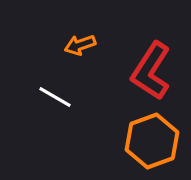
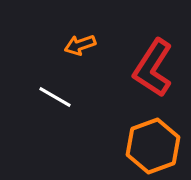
red L-shape: moved 2 px right, 3 px up
orange hexagon: moved 1 px right, 5 px down
